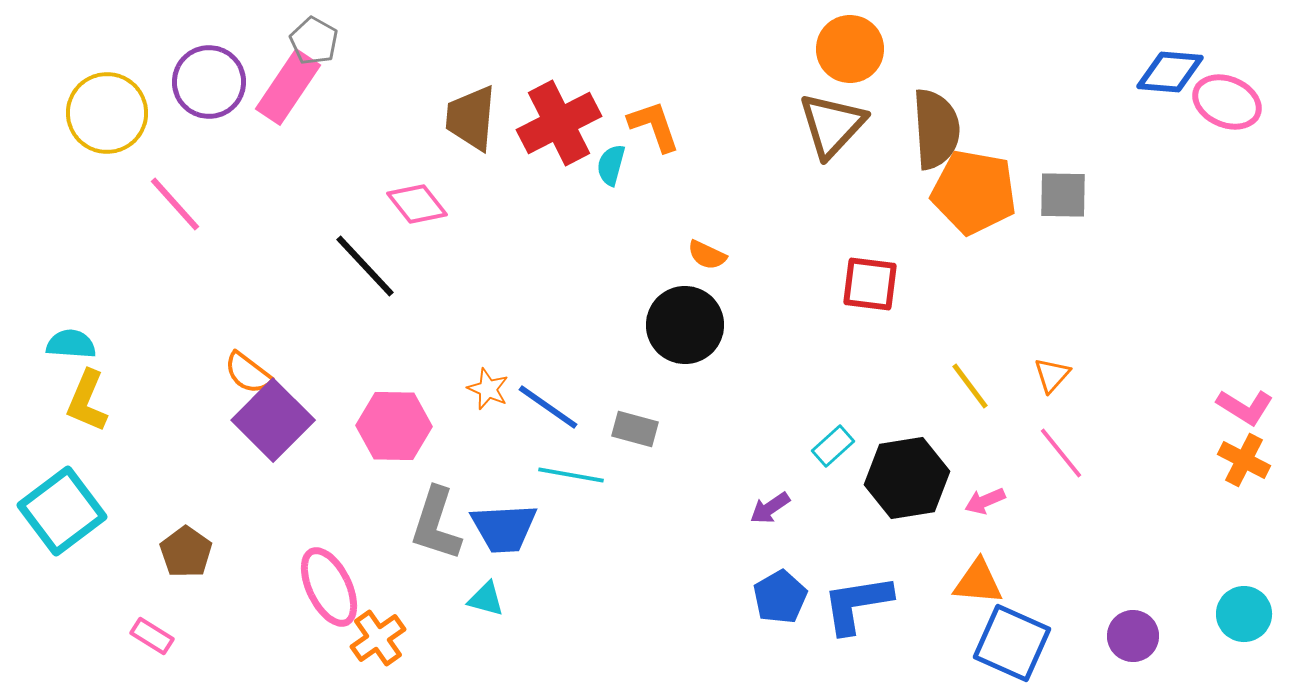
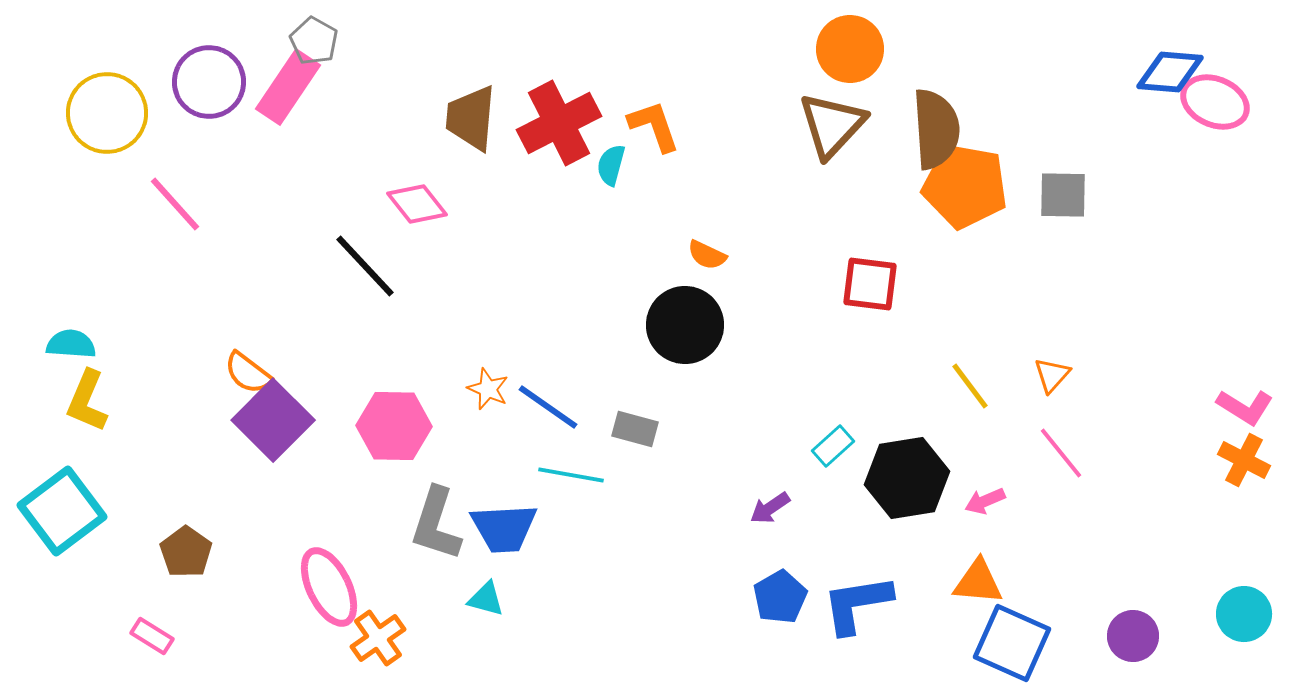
pink ellipse at (1227, 102): moved 12 px left
orange pentagon at (974, 192): moved 9 px left, 6 px up
